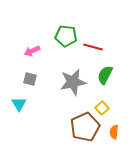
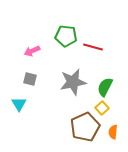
green semicircle: moved 12 px down
orange semicircle: moved 1 px left
